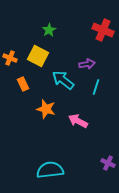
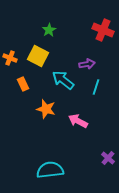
purple cross: moved 5 px up; rotated 16 degrees clockwise
